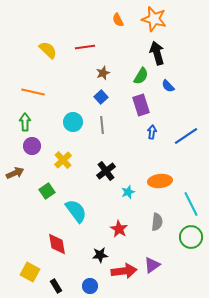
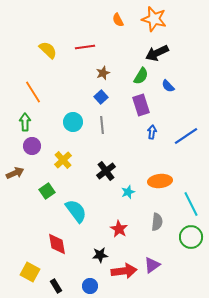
black arrow: rotated 100 degrees counterclockwise
orange line: rotated 45 degrees clockwise
